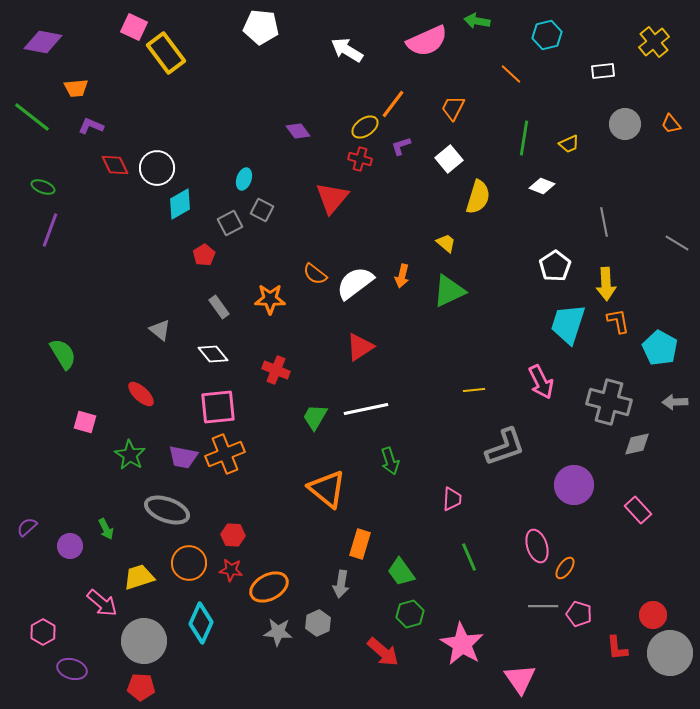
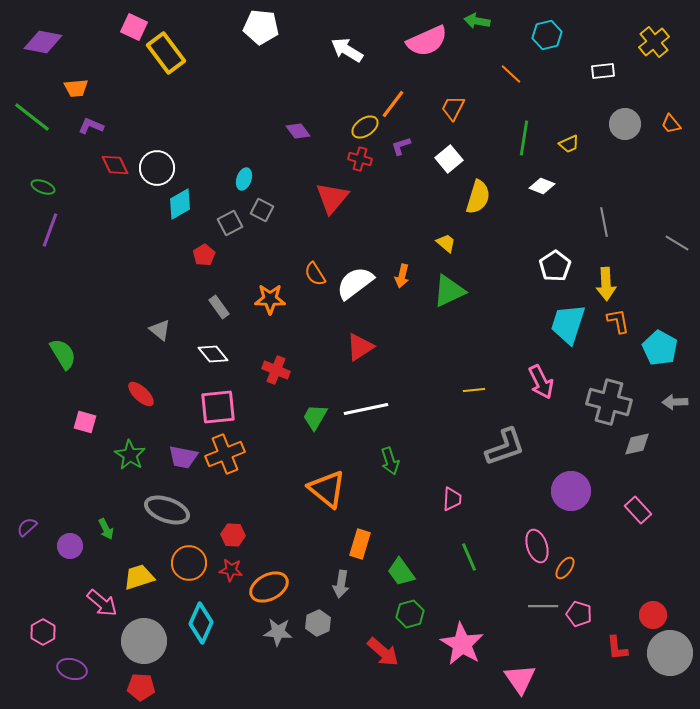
orange semicircle at (315, 274): rotated 20 degrees clockwise
purple circle at (574, 485): moved 3 px left, 6 px down
